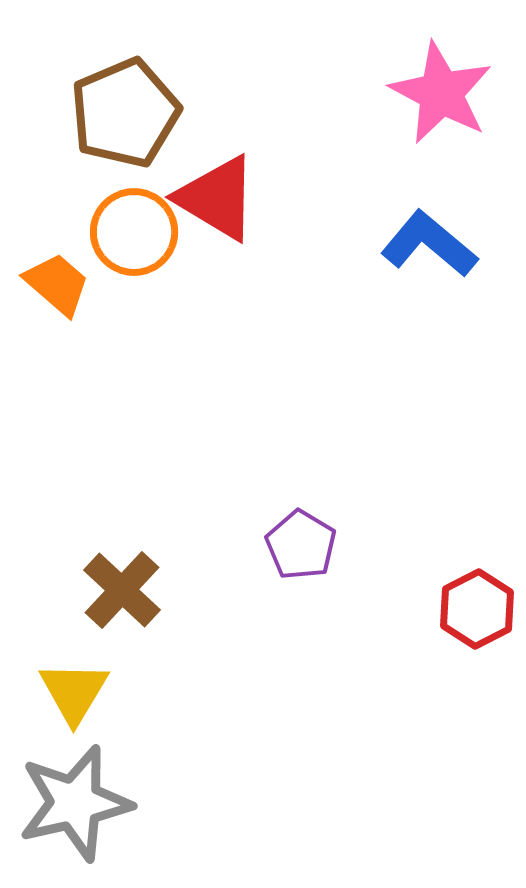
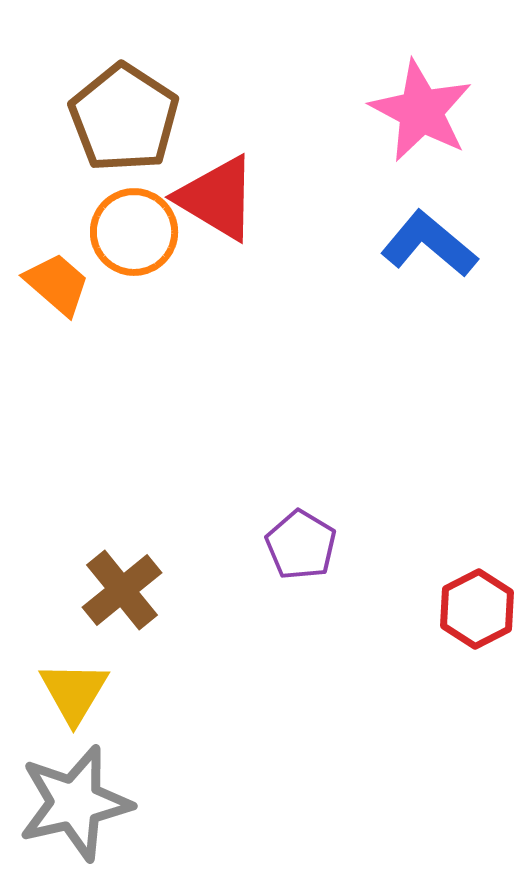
pink star: moved 20 px left, 18 px down
brown pentagon: moved 1 px left, 5 px down; rotated 16 degrees counterclockwise
brown cross: rotated 8 degrees clockwise
